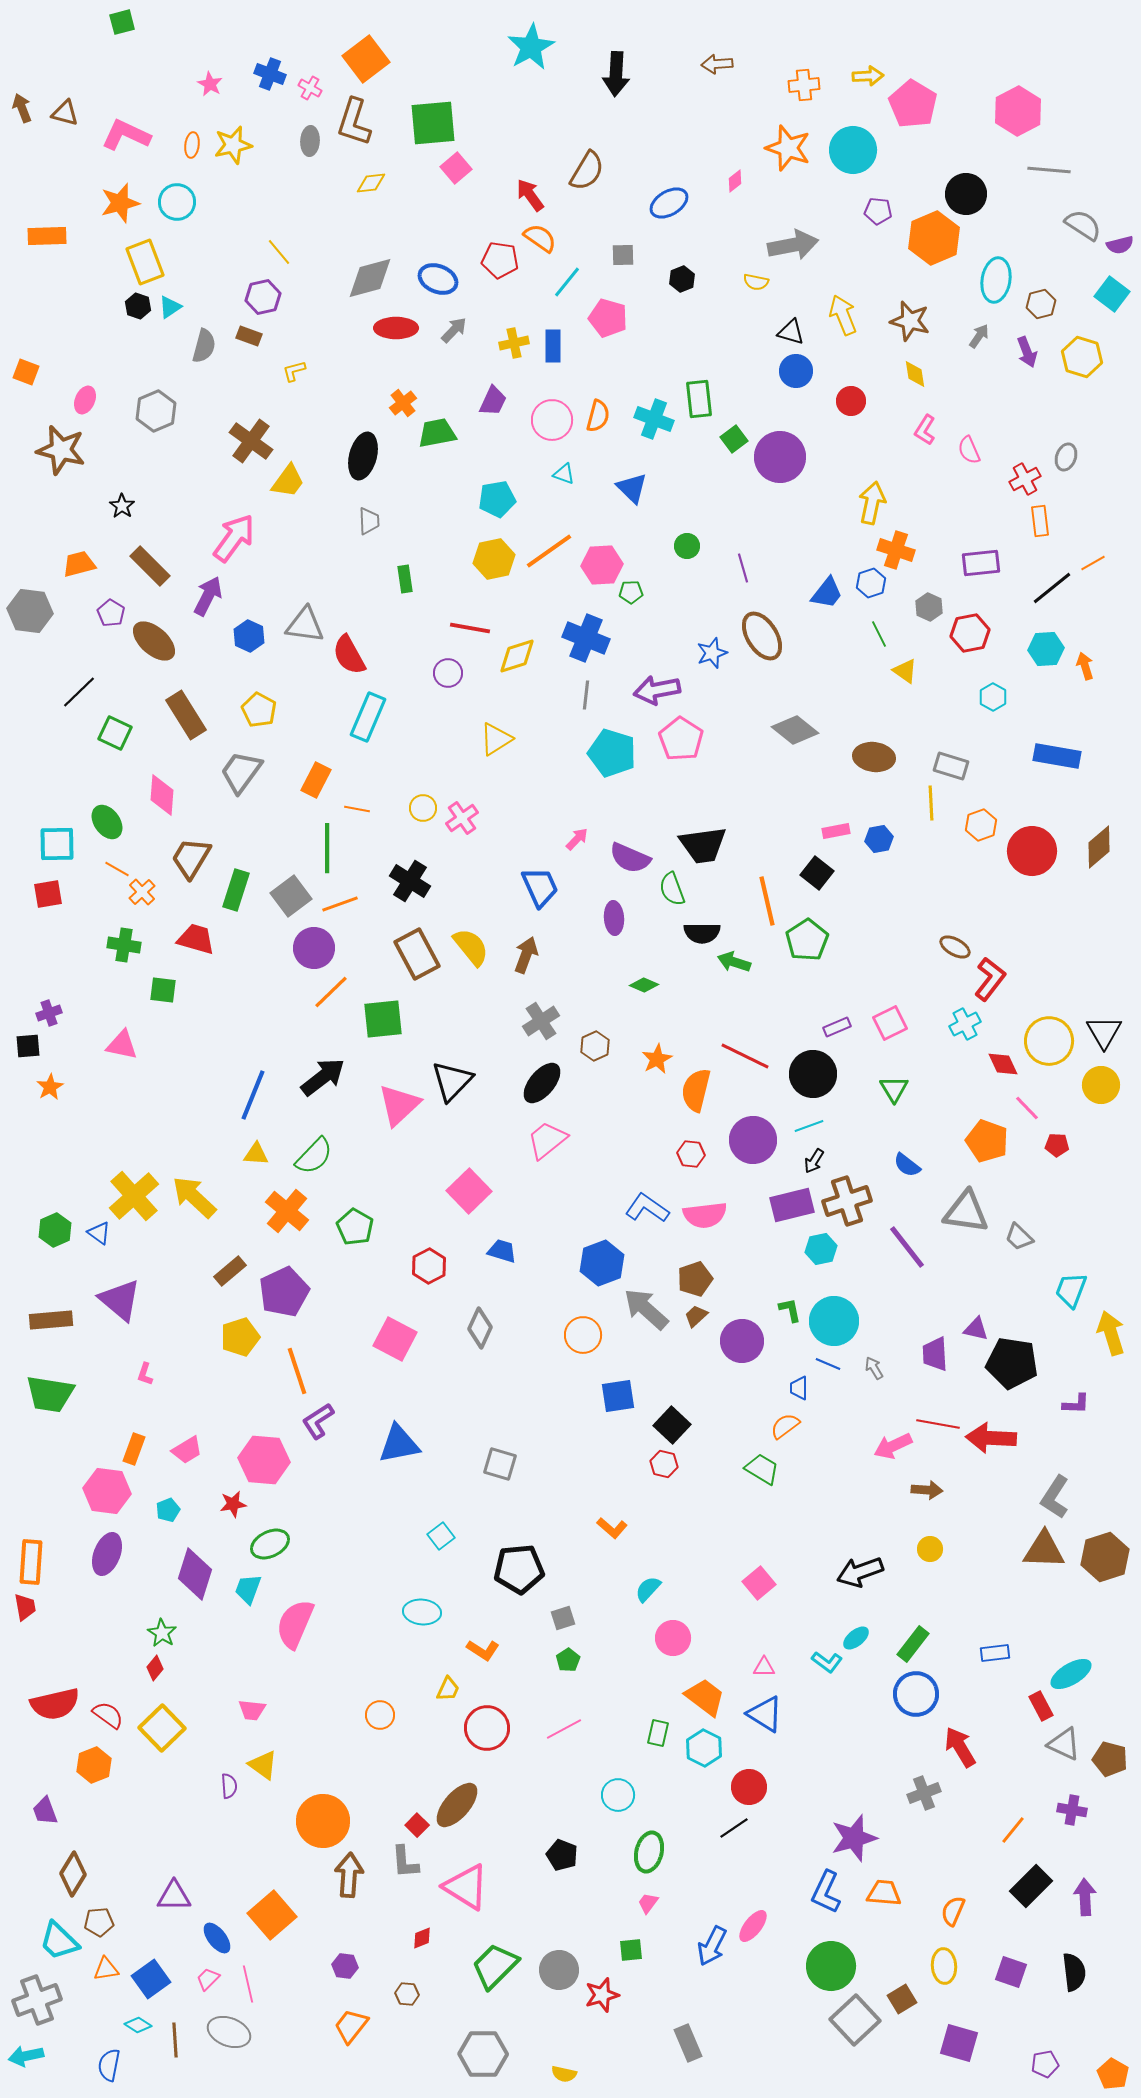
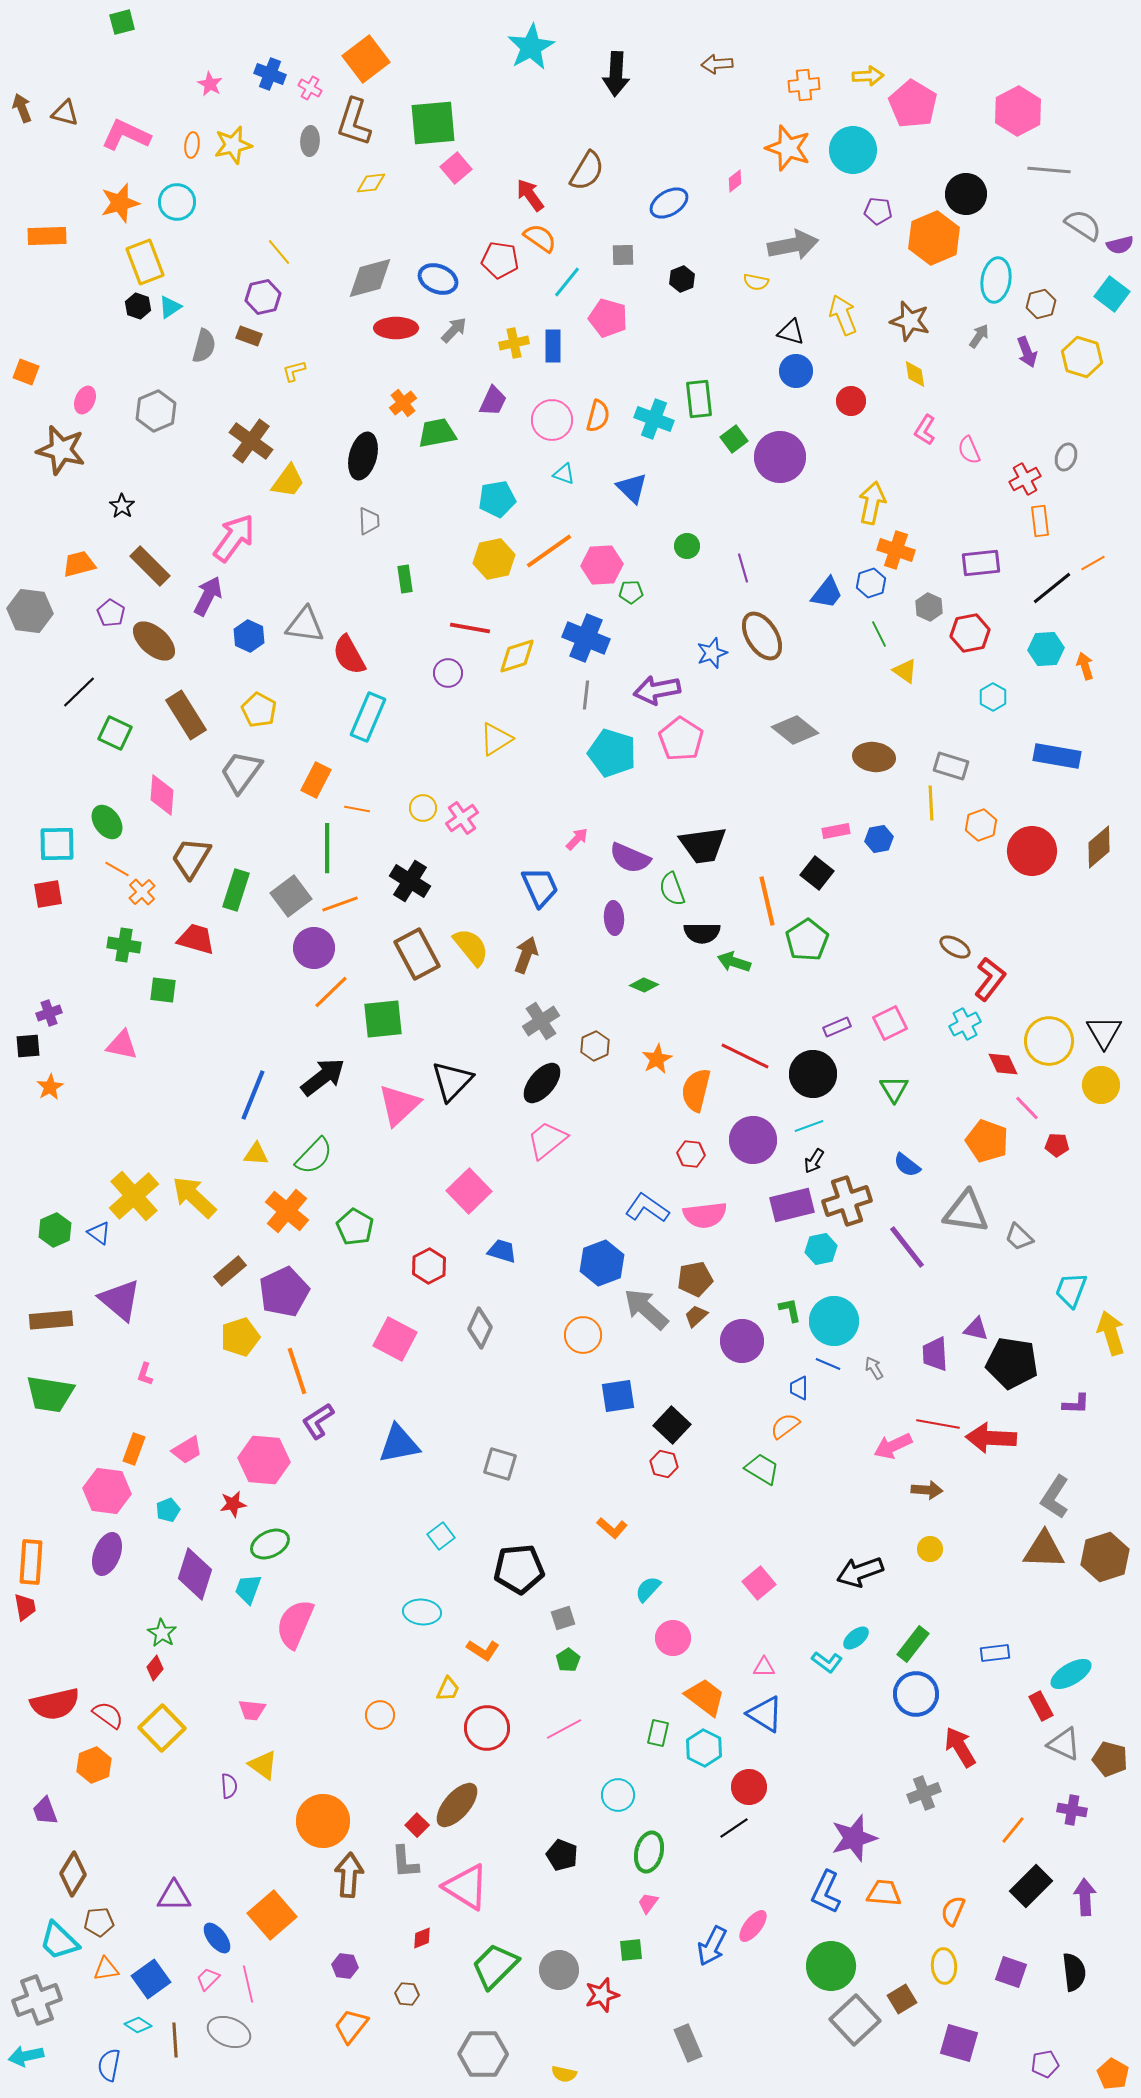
brown pentagon at (695, 1279): rotated 8 degrees clockwise
